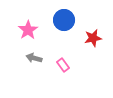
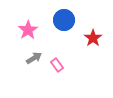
red star: rotated 24 degrees counterclockwise
gray arrow: rotated 133 degrees clockwise
pink rectangle: moved 6 px left
